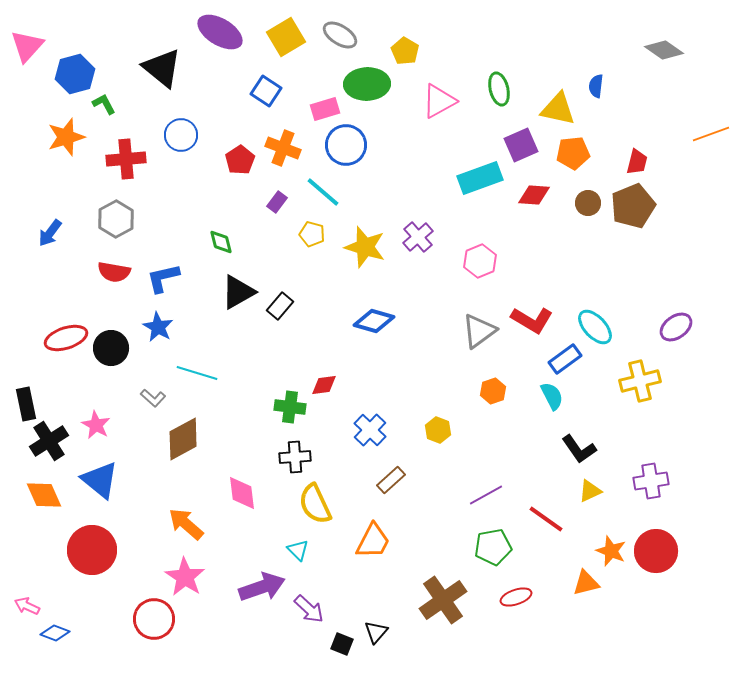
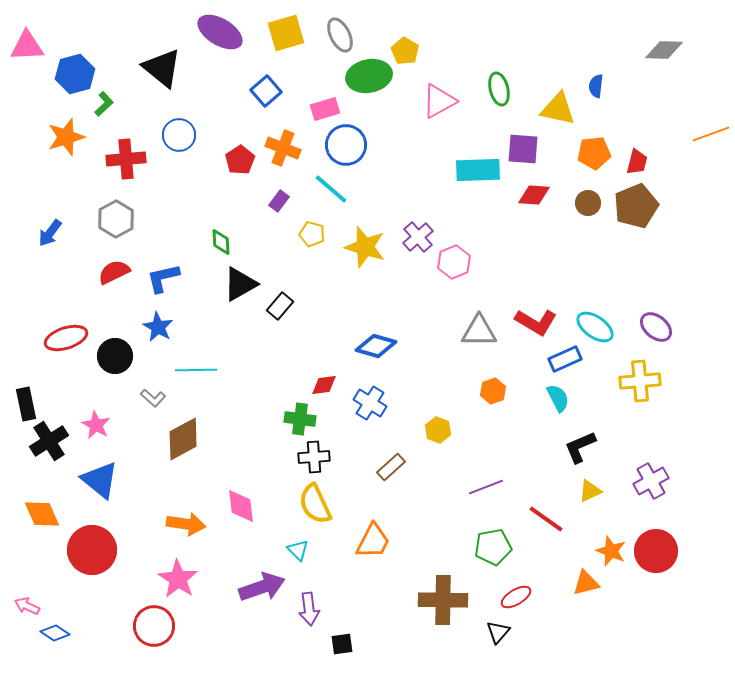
gray ellipse at (340, 35): rotated 32 degrees clockwise
yellow square at (286, 37): moved 4 px up; rotated 15 degrees clockwise
pink triangle at (27, 46): rotated 45 degrees clockwise
gray diamond at (664, 50): rotated 33 degrees counterclockwise
green ellipse at (367, 84): moved 2 px right, 8 px up; rotated 9 degrees counterclockwise
blue square at (266, 91): rotated 16 degrees clockwise
green L-shape at (104, 104): rotated 75 degrees clockwise
blue circle at (181, 135): moved 2 px left
purple square at (521, 145): moved 2 px right, 4 px down; rotated 28 degrees clockwise
orange pentagon at (573, 153): moved 21 px right
cyan rectangle at (480, 178): moved 2 px left, 8 px up; rotated 18 degrees clockwise
cyan line at (323, 192): moved 8 px right, 3 px up
purple rectangle at (277, 202): moved 2 px right, 1 px up
brown pentagon at (633, 206): moved 3 px right
green diamond at (221, 242): rotated 12 degrees clockwise
pink hexagon at (480, 261): moved 26 px left, 1 px down
red semicircle at (114, 272): rotated 144 degrees clockwise
black triangle at (238, 292): moved 2 px right, 8 px up
red L-shape at (532, 320): moved 4 px right, 2 px down
blue diamond at (374, 321): moved 2 px right, 25 px down
cyan ellipse at (595, 327): rotated 12 degrees counterclockwise
purple ellipse at (676, 327): moved 20 px left; rotated 76 degrees clockwise
gray triangle at (479, 331): rotated 36 degrees clockwise
black circle at (111, 348): moved 4 px right, 8 px down
blue rectangle at (565, 359): rotated 12 degrees clockwise
cyan line at (197, 373): moved 1 px left, 3 px up; rotated 18 degrees counterclockwise
yellow cross at (640, 381): rotated 9 degrees clockwise
cyan semicircle at (552, 396): moved 6 px right, 2 px down
green cross at (290, 407): moved 10 px right, 12 px down
blue cross at (370, 430): moved 27 px up; rotated 12 degrees counterclockwise
black L-shape at (579, 449): moved 1 px right, 2 px up; rotated 102 degrees clockwise
black cross at (295, 457): moved 19 px right
brown rectangle at (391, 480): moved 13 px up
purple cross at (651, 481): rotated 20 degrees counterclockwise
pink diamond at (242, 493): moved 1 px left, 13 px down
orange diamond at (44, 495): moved 2 px left, 19 px down
purple line at (486, 495): moved 8 px up; rotated 8 degrees clockwise
orange arrow at (186, 524): rotated 147 degrees clockwise
pink star at (185, 577): moved 7 px left, 2 px down
red ellipse at (516, 597): rotated 12 degrees counterclockwise
brown cross at (443, 600): rotated 36 degrees clockwise
purple arrow at (309, 609): rotated 40 degrees clockwise
red circle at (154, 619): moved 7 px down
black triangle at (376, 632): moved 122 px right
blue diamond at (55, 633): rotated 12 degrees clockwise
black square at (342, 644): rotated 30 degrees counterclockwise
